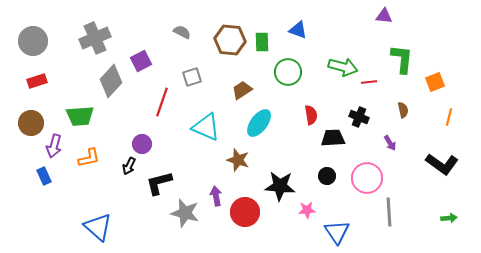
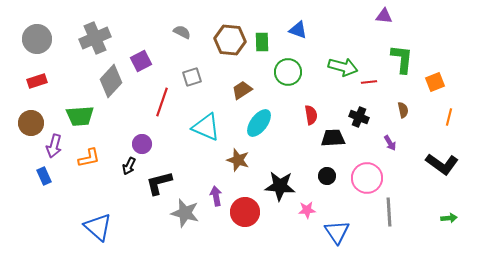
gray circle at (33, 41): moved 4 px right, 2 px up
